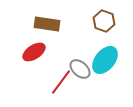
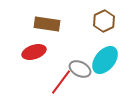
brown hexagon: rotated 15 degrees clockwise
red ellipse: rotated 15 degrees clockwise
gray ellipse: rotated 15 degrees counterclockwise
